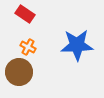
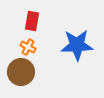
red rectangle: moved 7 px right, 7 px down; rotated 66 degrees clockwise
brown circle: moved 2 px right
